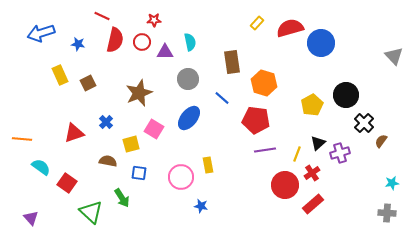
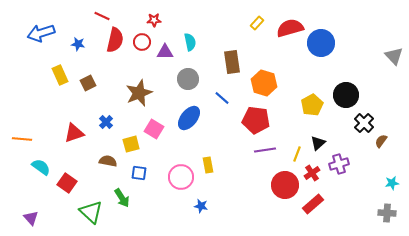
purple cross at (340, 153): moved 1 px left, 11 px down
